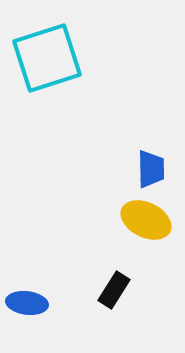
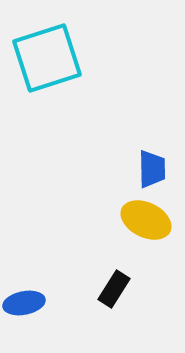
blue trapezoid: moved 1 px right
black rectangle: moved 1 px up
blue ellipse: moved 3 px left; rotated 18 degrees counterclockwise
